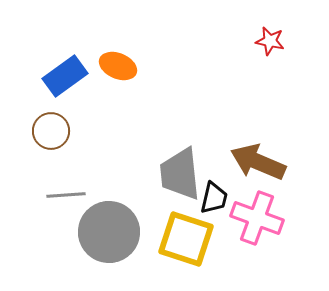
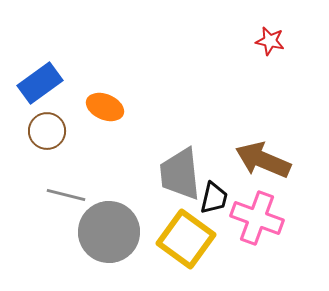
orange ellipse: moved 13 px left, 41 px down
blue rectangle: moved 25 px left, 7 px down
brown circle: moved 4 px left
brown arrow: moved 5 px right, 2 px up
gray line: rotated 18 degrees clockwise
yellow square: rotated 18 degrees clockwise
